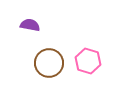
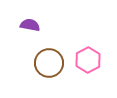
pink hexagon: moved 1 px up; rotated 15 degrees clockwise
